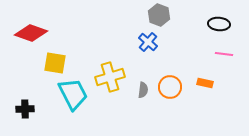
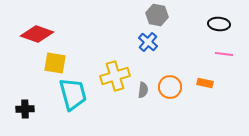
gray hexagon: moved 2 px left; rotated 10 degrees counterclockwise
red diamond: moved 6 px right, 1 px down
yellow cross: moved 5 px right, 1 px up
cyan trapezoid: rotated 12 degrees clockwise
